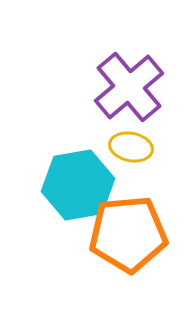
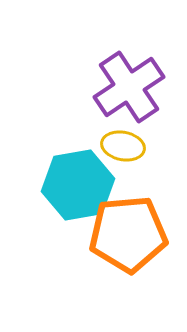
purple cross: rotated 6 degrees clockwise
yellow ellipse: moved 8 px left, 1 px up
